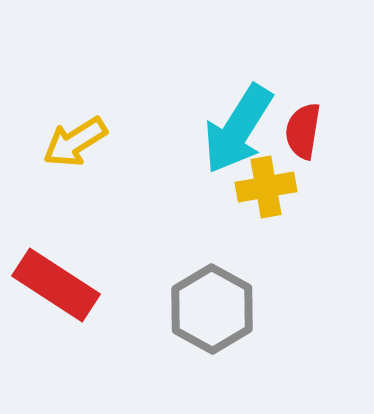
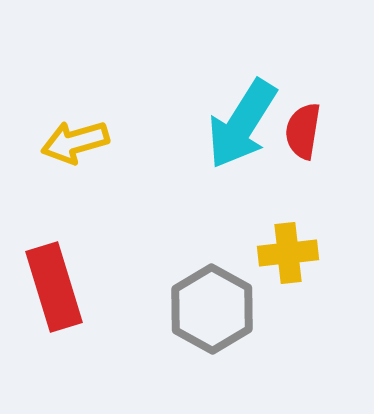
cyan arrow: moved 4 px right, 5 px up
yellow arrow: rotated 16 degrees clockwise
yellow cross: moved 22 px right, 66 px down; rotated 4 degrees clockwise
red rectangle: moved 2 px left, 2 px down; rotated 40 degrees clockwise
